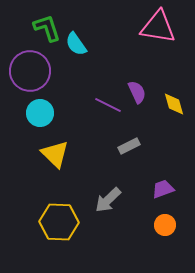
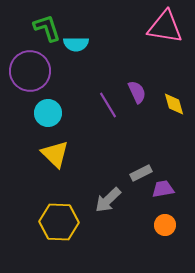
pink triangle: moved 7 px right
cyan semicircle: rotated 55 degrees counterclockwise
purple line: rotated 32 degrees clockwise
cyan circle: moved 8 px right
gray rectangle: moved 12 px right, 27 px down
purple trapezoid: rotated 10 degrees clockwise
